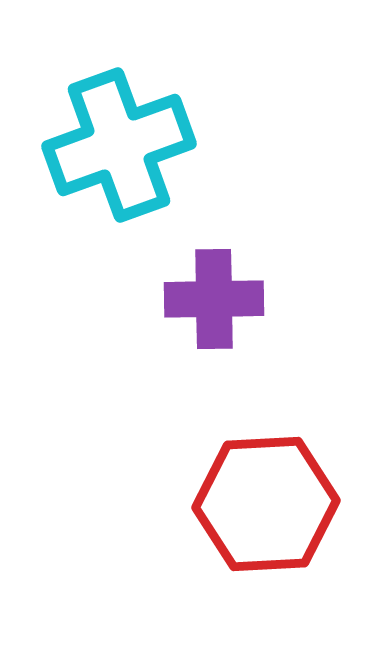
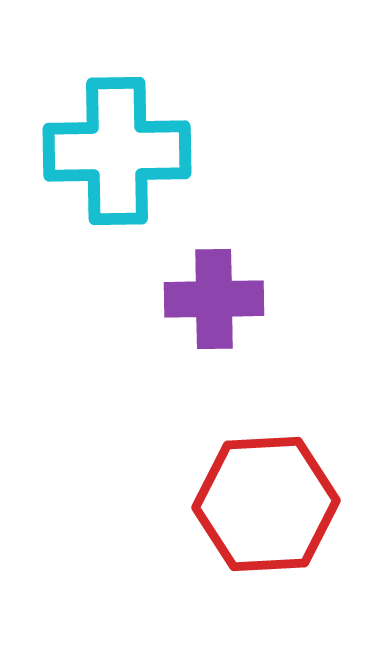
cyan cross: moved 2 px left, 6 px down; rotated 19 degrees clockwise
